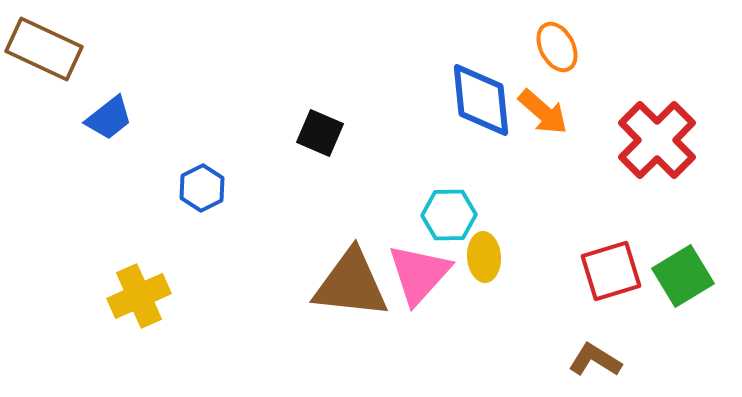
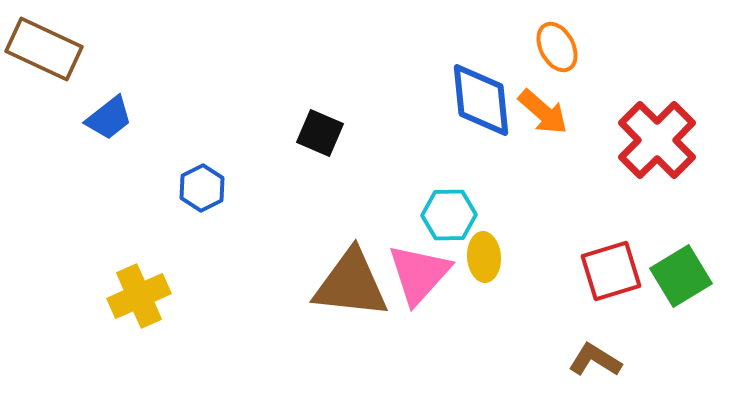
green square: moved 2 px left
